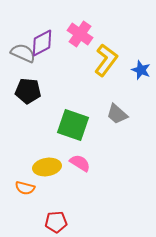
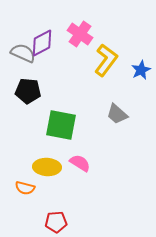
blue star: rotated 24 degrees clockwise
green square: moved 12 px left; rotated 8 degrees counterclockwise
yellow ellipse: rotated 12 degrees clockwise
